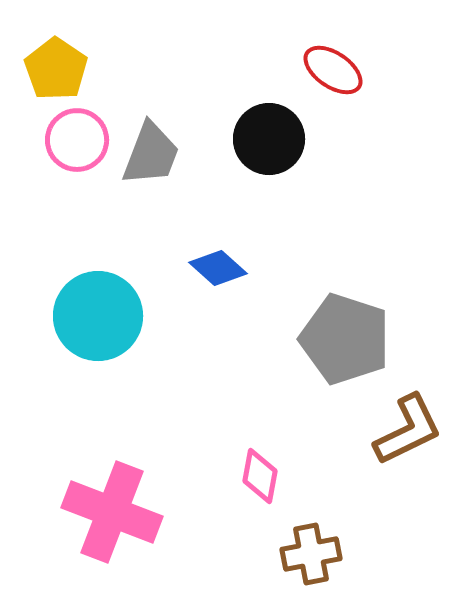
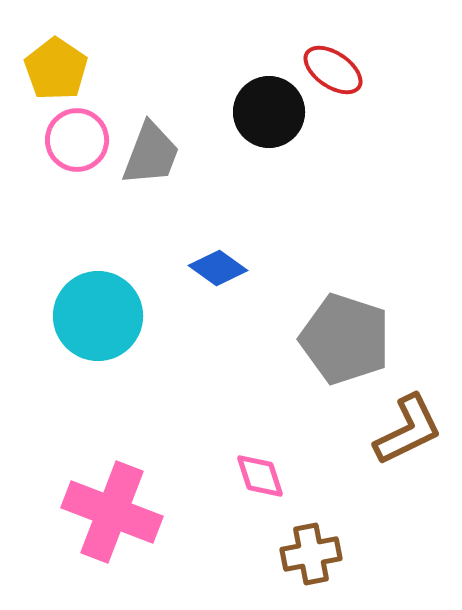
black circle: moved 27 px up
blue diamond: rotated 6 degrees counterclockwise
pink diamond: rotated 28 degrees counterclockwise
